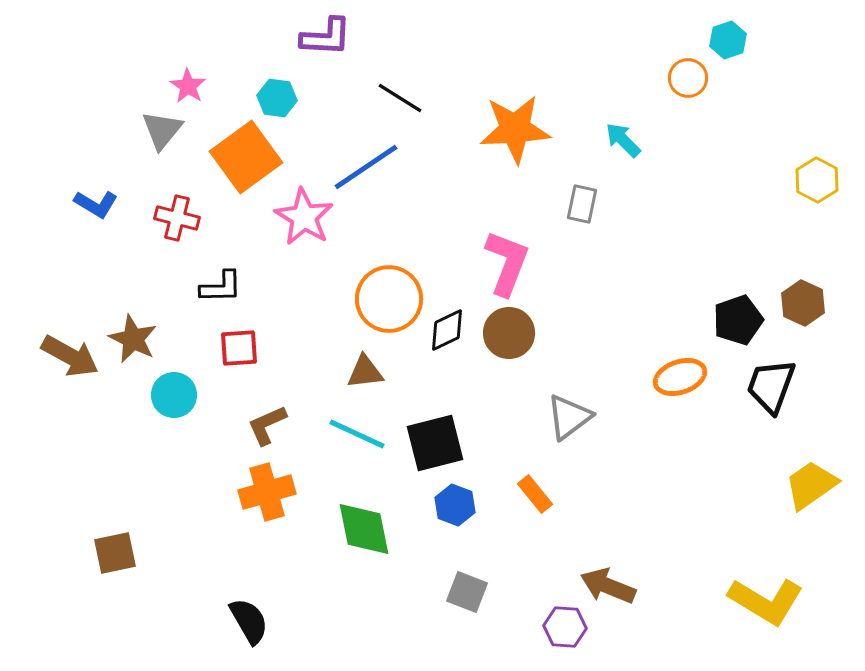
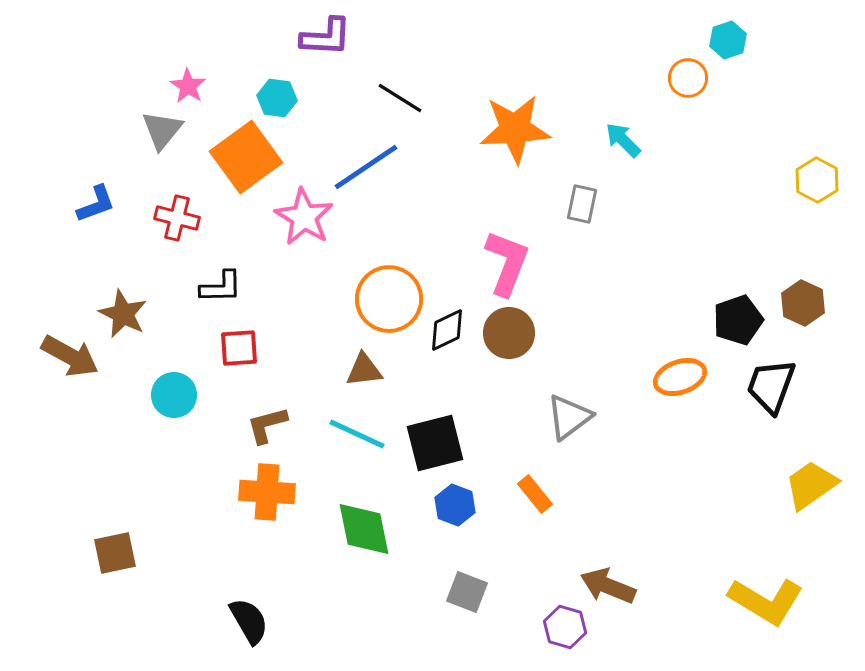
blue L-shape at (96, 204): rotated 51 degrees counterclockwise
brown star at (133, 339): moved 10 px left, 25 px up
brown triangle at (365, 372): moved 1 px left, 2 px up
brown L-shape at (267, 425): rotated 9 degrees clockwise
orange cross at (267, 492): rotated 20 degrees clockwise
purple hexagon at (565, 627): rotated 12 degrees clockwise
